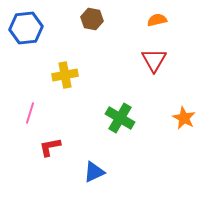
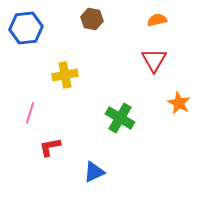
orange star: moved 5 px left, 15 px up
